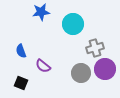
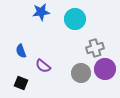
cyan circle: moved 2 px right, 5 px up
